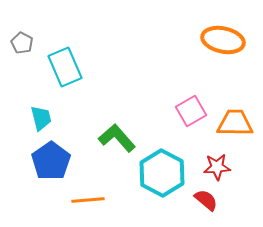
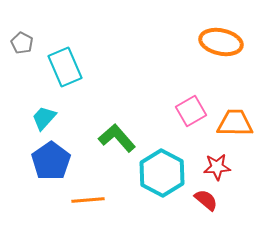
orange ellipse: moved 2 px left, 2 px down
cyan trapezoid: moved 3 px right; rotated 124 degrees counterclockwise
